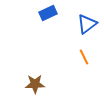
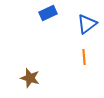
orange line: rotated 21 degrees clockwise
brown star: moved 5 px left, 6 px up; rotated 18 degrees clockwise
